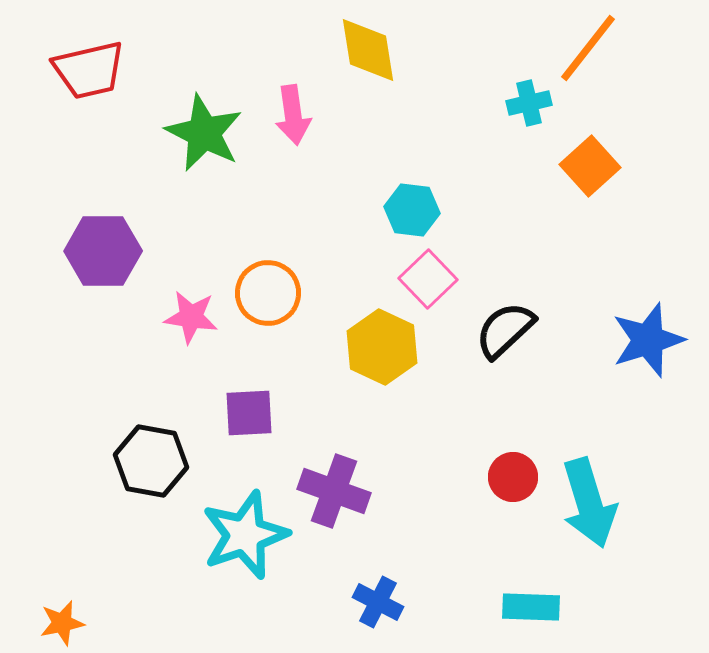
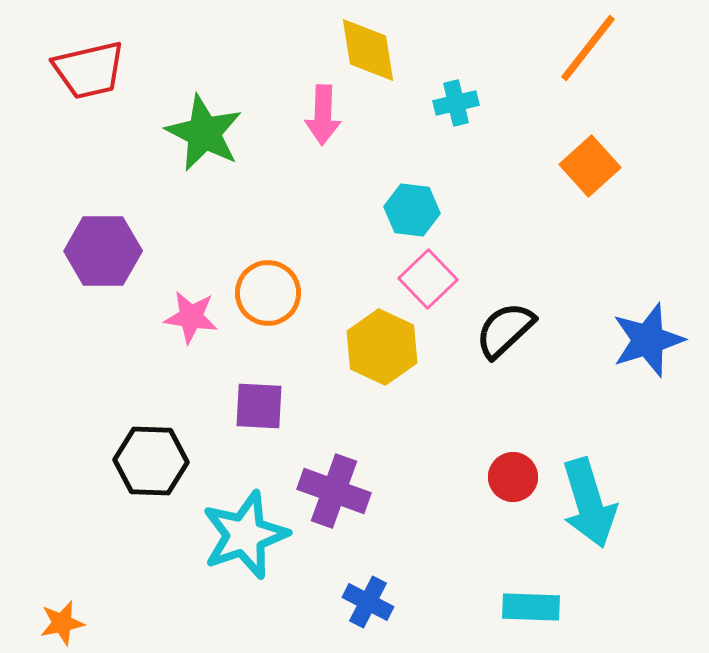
cyan cross: moved 73 px left
pink arrow: moved 30 px right; rotated 10 degrees clockwise
purple square: moved 10 px right, 7 px up; rotated 6 degrees clockwise
black hexagon: rotated 8 degrees counterclockwise
blue cross: moved 10 px left
